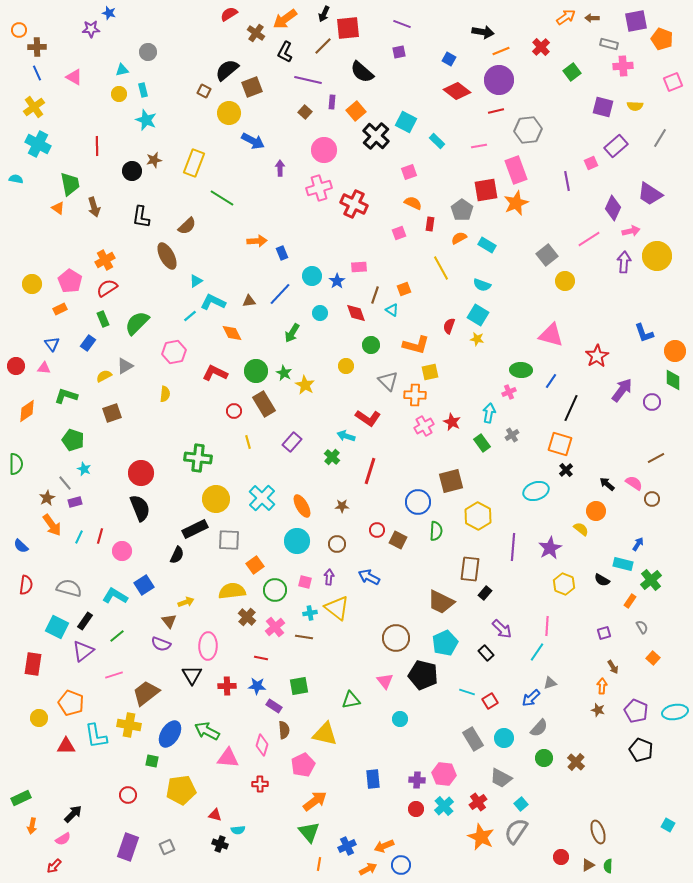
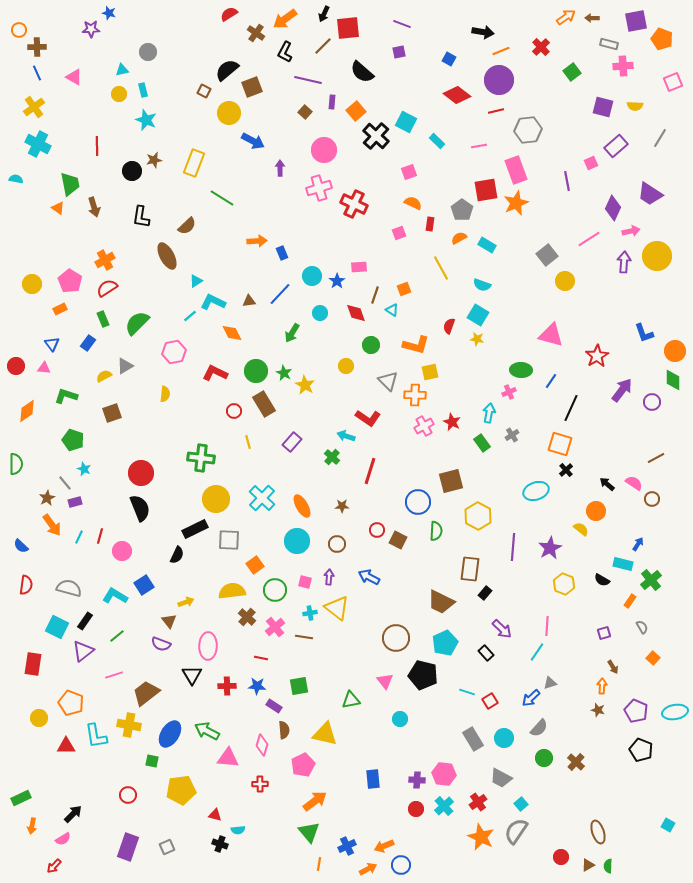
red diamond at (457, 91): moved 4 px down
green cross at (198, 458): moved 3 px right
